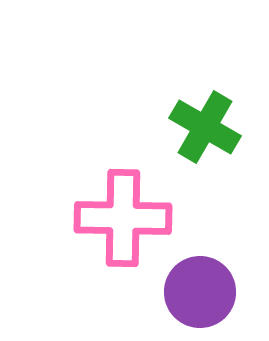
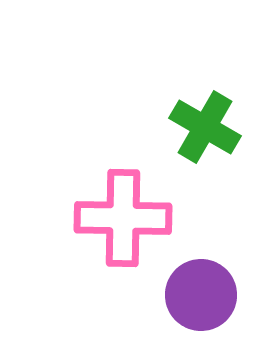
purple circle: moved 1 px right, 3 px down
